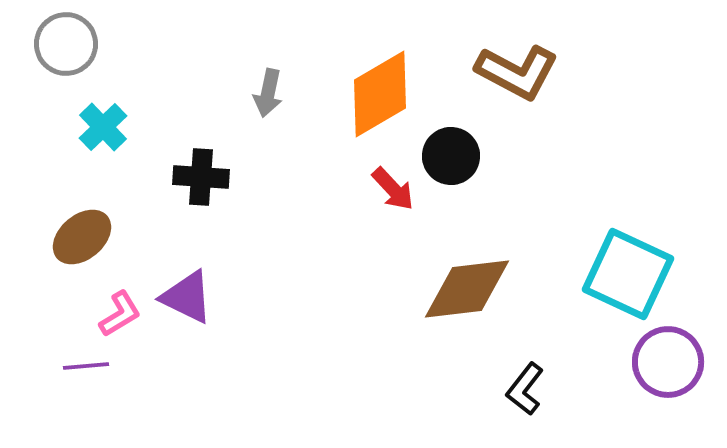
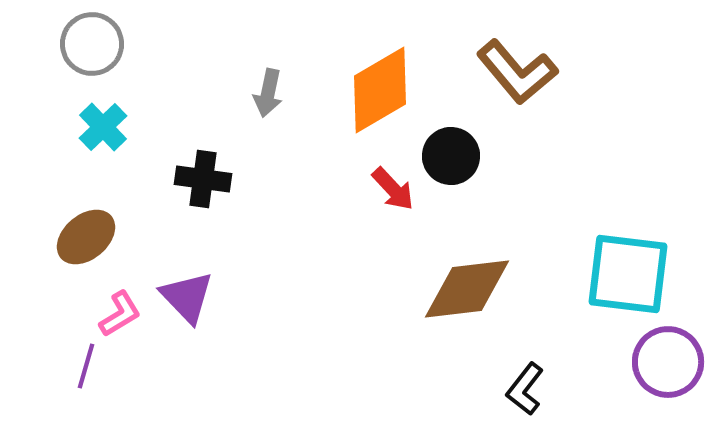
gray circle: moved 26 px right
brown L-shape: rotated 22 degrees clockwise
orange diamond: moved 4 px up
black cross: moved 2 px right, 2 px down; rotated 4 degrees clockwise
brown ellipse: moved 4 px right
cyan square: rotated 18 degrees counterclockwise
purple triangle: rotated 20 degrees clockwise
purple line: rotated 69 degrees counterclockwise
